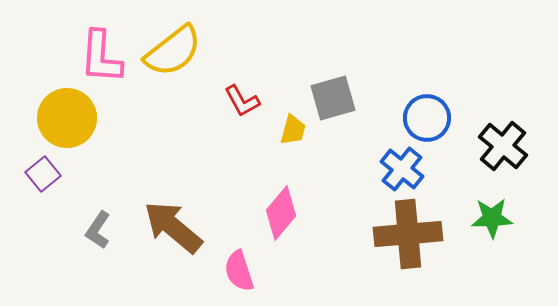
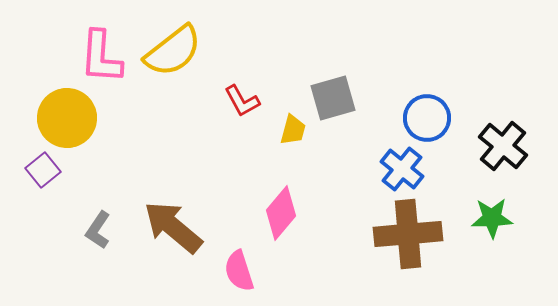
purple square: moved 4 px up
